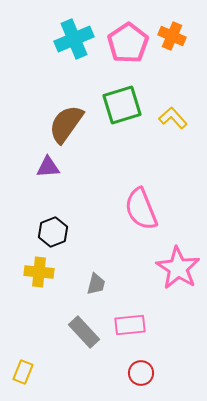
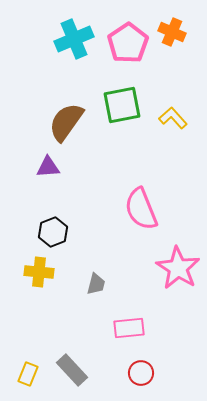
orange cross: moved 4 px up
green square: rotated 6 degrees clockwise
brown semicircle: moved 2 px up
pink rectangle: moved 1 px left, 3 px down
gray rectangle: moved 12 px left, 38 px down
yellow rectangle: moved 5 px right, 2 px down
